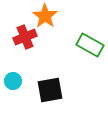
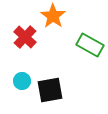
orange star: moved 8 px right
red cross: rotated 25 degrees counterclockwise
cyan circle: moved 9 px right
